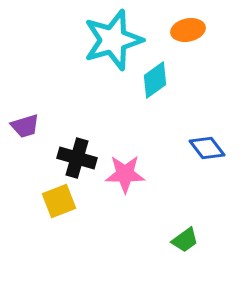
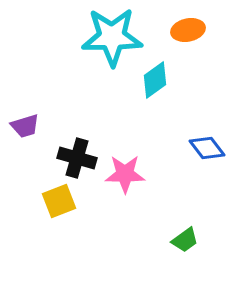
cyan star: moved 1 px left, 3 px up; rotated 16 degrees clockwise
